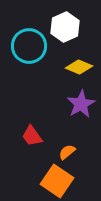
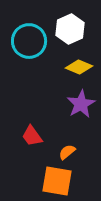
white hexagon: moved 5 px right, 2 px down
cyan circle: moved 5 px up
orange square: rotated 24 degrees counterclockwise
